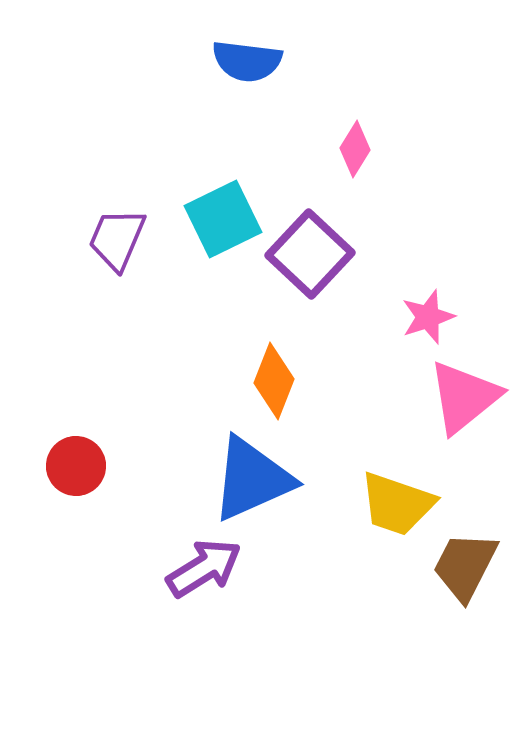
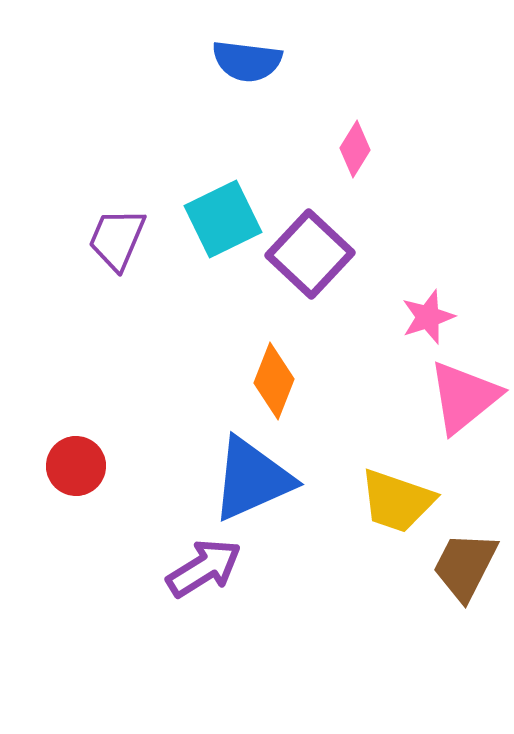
yellow trapezoid: moved 3 px up
